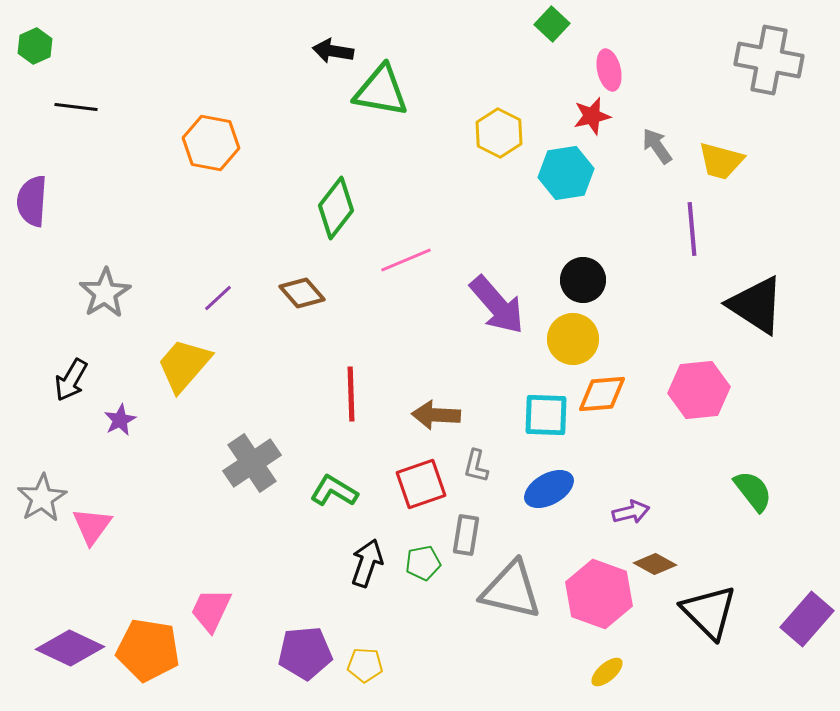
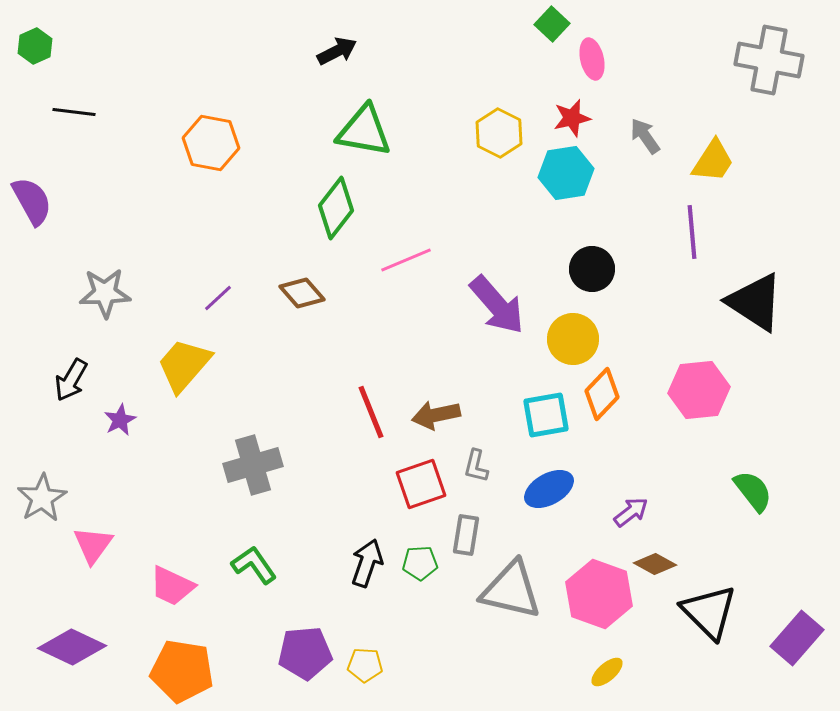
black arrow at (333, 51): moved 4 px right; rotated 144 degrees clockwise
pink ellipse at (609, 70): moved 17 px left, 11 px up
green triangle at (381, 91): moved 17 px left, 40 px down
black line at (76, 107): moved 2 px left, 5 px down
red star at (592, 116): moved 20 px left, 2 px down
gray arrow at (657, 146): moved 12 px left, 10 px up
yellow trapezoid at (721, 161): moved 8 px left; rotated 72 degrees counterclockwise
purple semicircle at (32, 201): rotated 147 degrees clockwise
purple line at (692, 229): moved 3 px down
black circle at (583, 280): moved 9 px right, 11 px up
gray star at (105, 293): rotated 30 degrees clockwise
black triangle at (756, 305): moved 1 px left, 3 px up
red line at (351, 394): moved 20 px right, 18 px down; rotated 20 degrees counterclockwise
orange diamond at (602, 394): rotated 42 degrees counterclockwise
brown arrow at (436, 415): rotated 15 degrees counterclockwise
cyan square at (546, 415): rotated 12 degrees counterclockwise
gray cross at (252, 463): moved 1 px right, 2 px down; rotated 18 degrees clockwise
green L-shape at (334, 491): moved 80 px left, 74 px down; rotated 24 degrees clockwise
purple arrow at (631, 512): rotated 24 degrees counterclockwise
pink triangle at (92, 526): moved 1 px right, 19 px down
green pentagon at (423, 563): moved 3 px left; rotated 8 degrees clockwise
pink trapezoid at (211, 610): moved 39 px left, 24 px up; rotated 90 degrees counterclockwise
purple rectangle at (807, 619): moved 10 px left, 19 px down
purple diamond at (70, 648): moved 2 px right, 1 px up
orange pentagon at (148, 650): moved 34 px right, 21 px down
